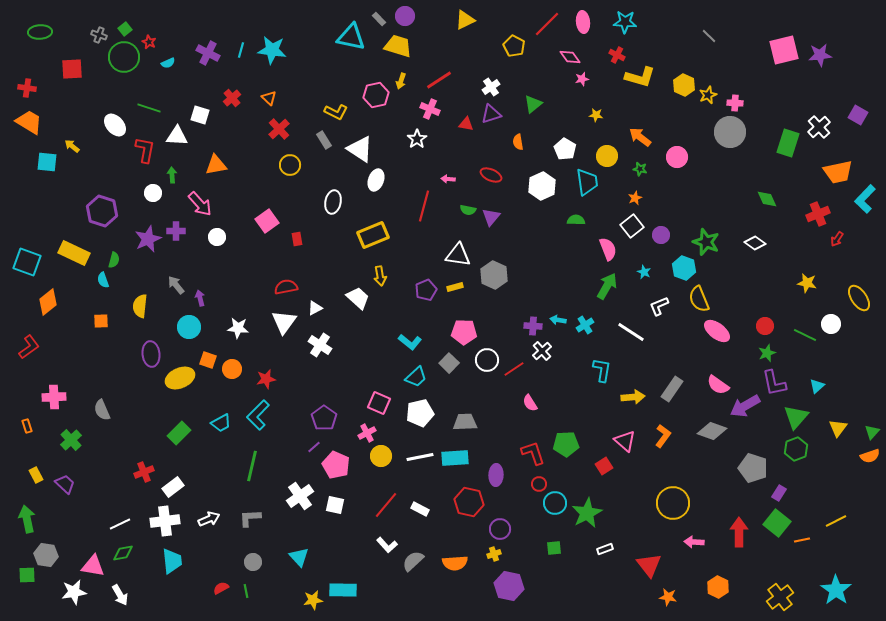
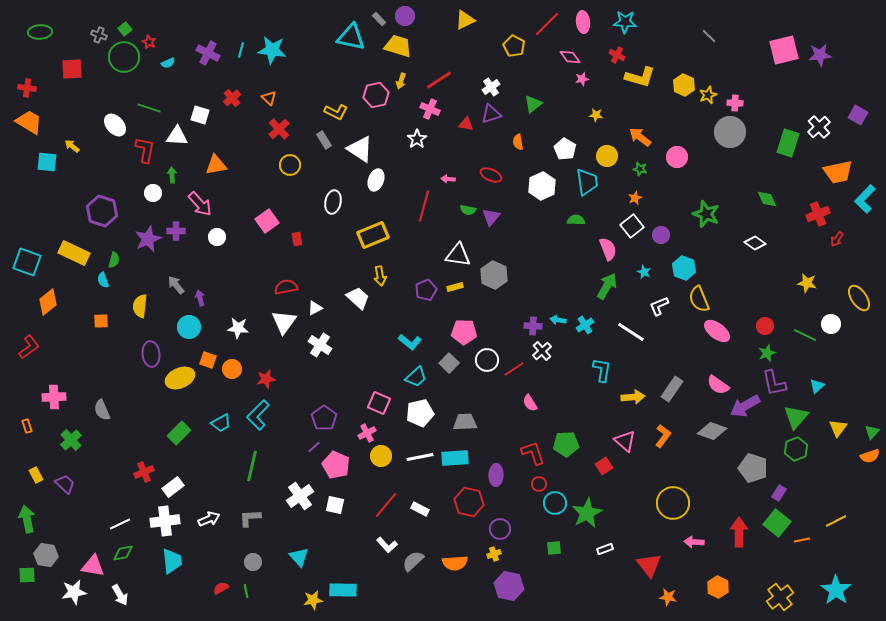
green star at (706, 242): moved 28 px up
